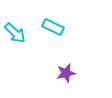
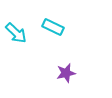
cyan arrow: moved 1 px right
